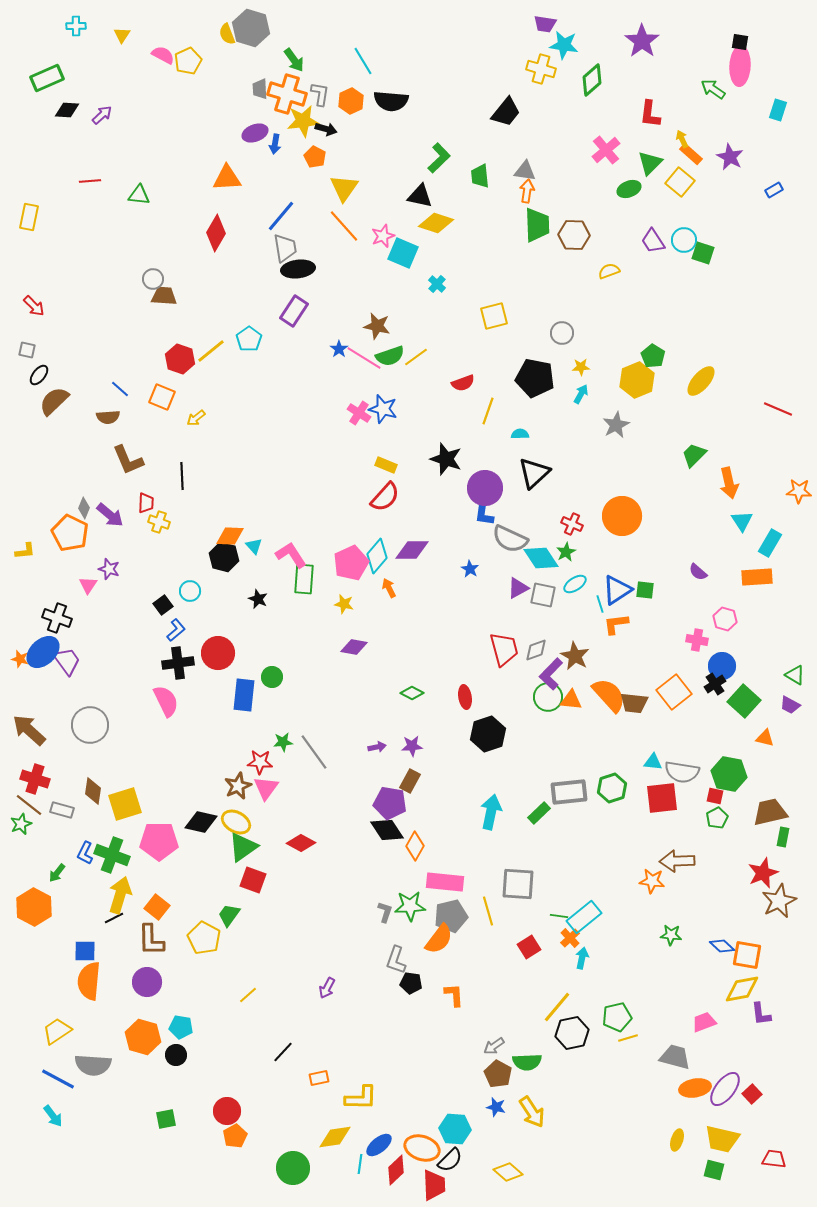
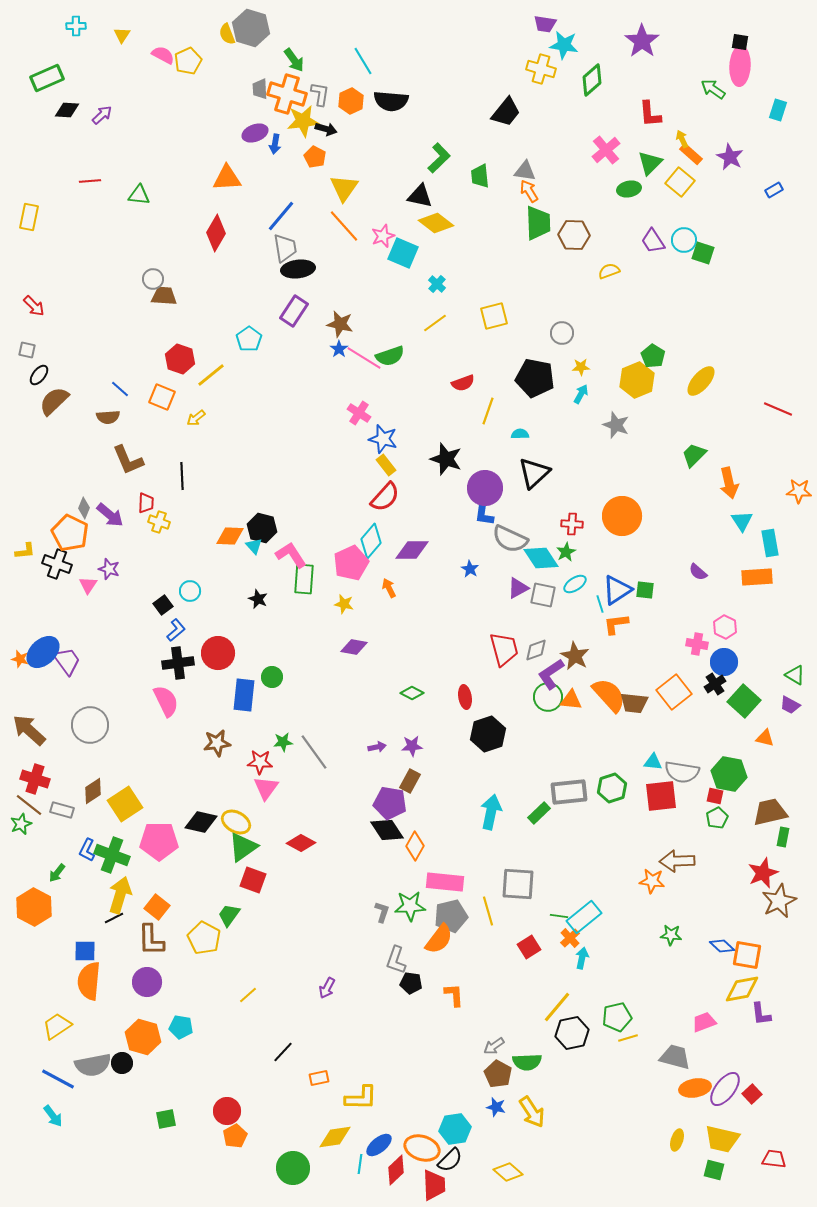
red L-shape at (650, 114): rotated 12 degrees counterclockwise
green ellipse at (629, 189): rotated 10 degrees clockwise
orange arrow at (527, 191): moved 2 px right; rotated 40 degrees counterclockwise
yellow diamond at (436, 223): rotated 20 degrees clockwise
green trapezoid at (537, 225): moved 1 px right, 2 px up
brown star at (377, 326): moved 37 px left, 2 px up
yellow line at (211, 351): moved 24 px down
yellow line at (416, 357): moved 19 px right, 34 px up
blue star at (383, 409): moved 30 px down
gray star at (616, 425): rotated 24 degrees counterclockwise
yellow rectangle at (386, 465): rotated 30 degrees clockwise
red cross at (572, 524): rotated 20 degrees counterclockwise
cyan rectangle at (770, 543): rotated 40 degrees counterclockwise
cyan diamond at (377, 556): moved 6 px left, 15 px up
black hexagon at (224, 557): moved 38 px right, 29 px up
black cross at (57, 618): moved 54 px up
pink hexagon at (725, 619): moved 8 px down; rotated 10 degrees clockwise
pink cross at (697, 640): moved 4 px down
blue circle at (722, 666): moved 2 px right, 4 px up
purple L-shape at (551, 674): rotated 12 degrees clockwise
brown star at (238, 786): moved 21 px left, 43 px up; rotated 16 degrees clockwise
brown diamond at (93, 791): rotated 48 degrees clockwise
red square at (662, 798): moved 1 px left, 2 px up
yellow square at (125, 804): rotated 16 degrees counterclockwise
blue L-shape at (85, 853): moved 2 px right, 3 px up
gray L-shape at (385, 912): moved 3 px left
yellow trapezoid at (57, 1031): moved 5 px up
black circle at (176, 1055): moved 54 px left, 8 px down
gray semicircle at (93, 1065): rotated 15 degrees counterclockwise
cyan hexagon at (455, 1129): rotated 12 degrees counterclockwise
